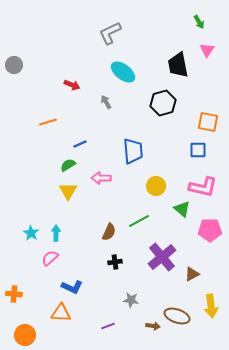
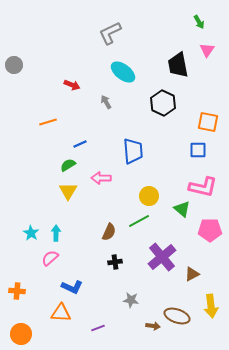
black hexagon: rotated 20 degrees counterclockwise
yellow circle: moved 7 px left, 10 px down
orange cross: moved 3 px right, 3 px up
purple line: moved 10 px left, 2 px down
orange circle: moved 4 px left, 1 px up
